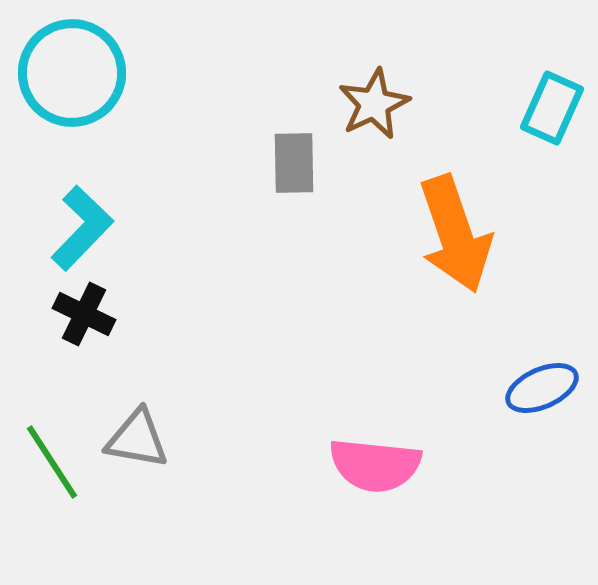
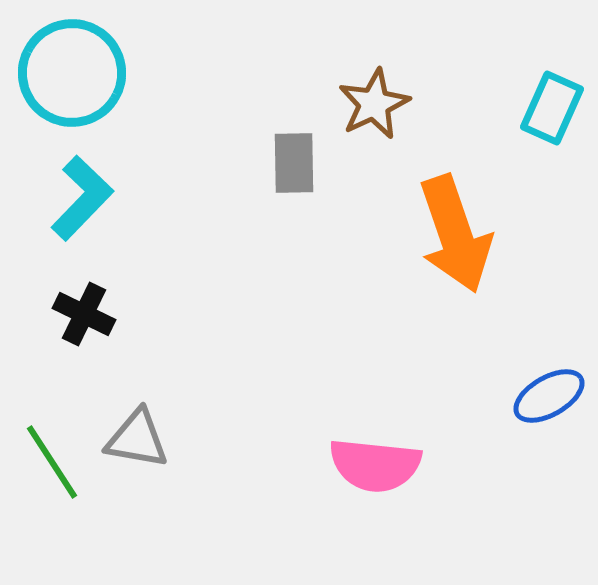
cyan L-shape: moved 30 px up
blue ellipse: moved 7 px right, 8 px down; rotated 6 degrees counterclockwise
